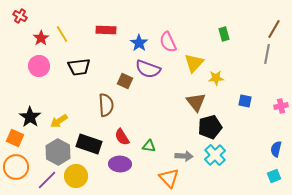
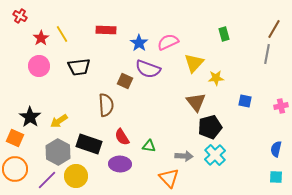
pink semicircle: rotated 90 degrees clockwise
orange circle: moved 1 px left, 2 px down
cyan square: moved 2 px right, 1 px down; rotated 24 degrees clockwise
